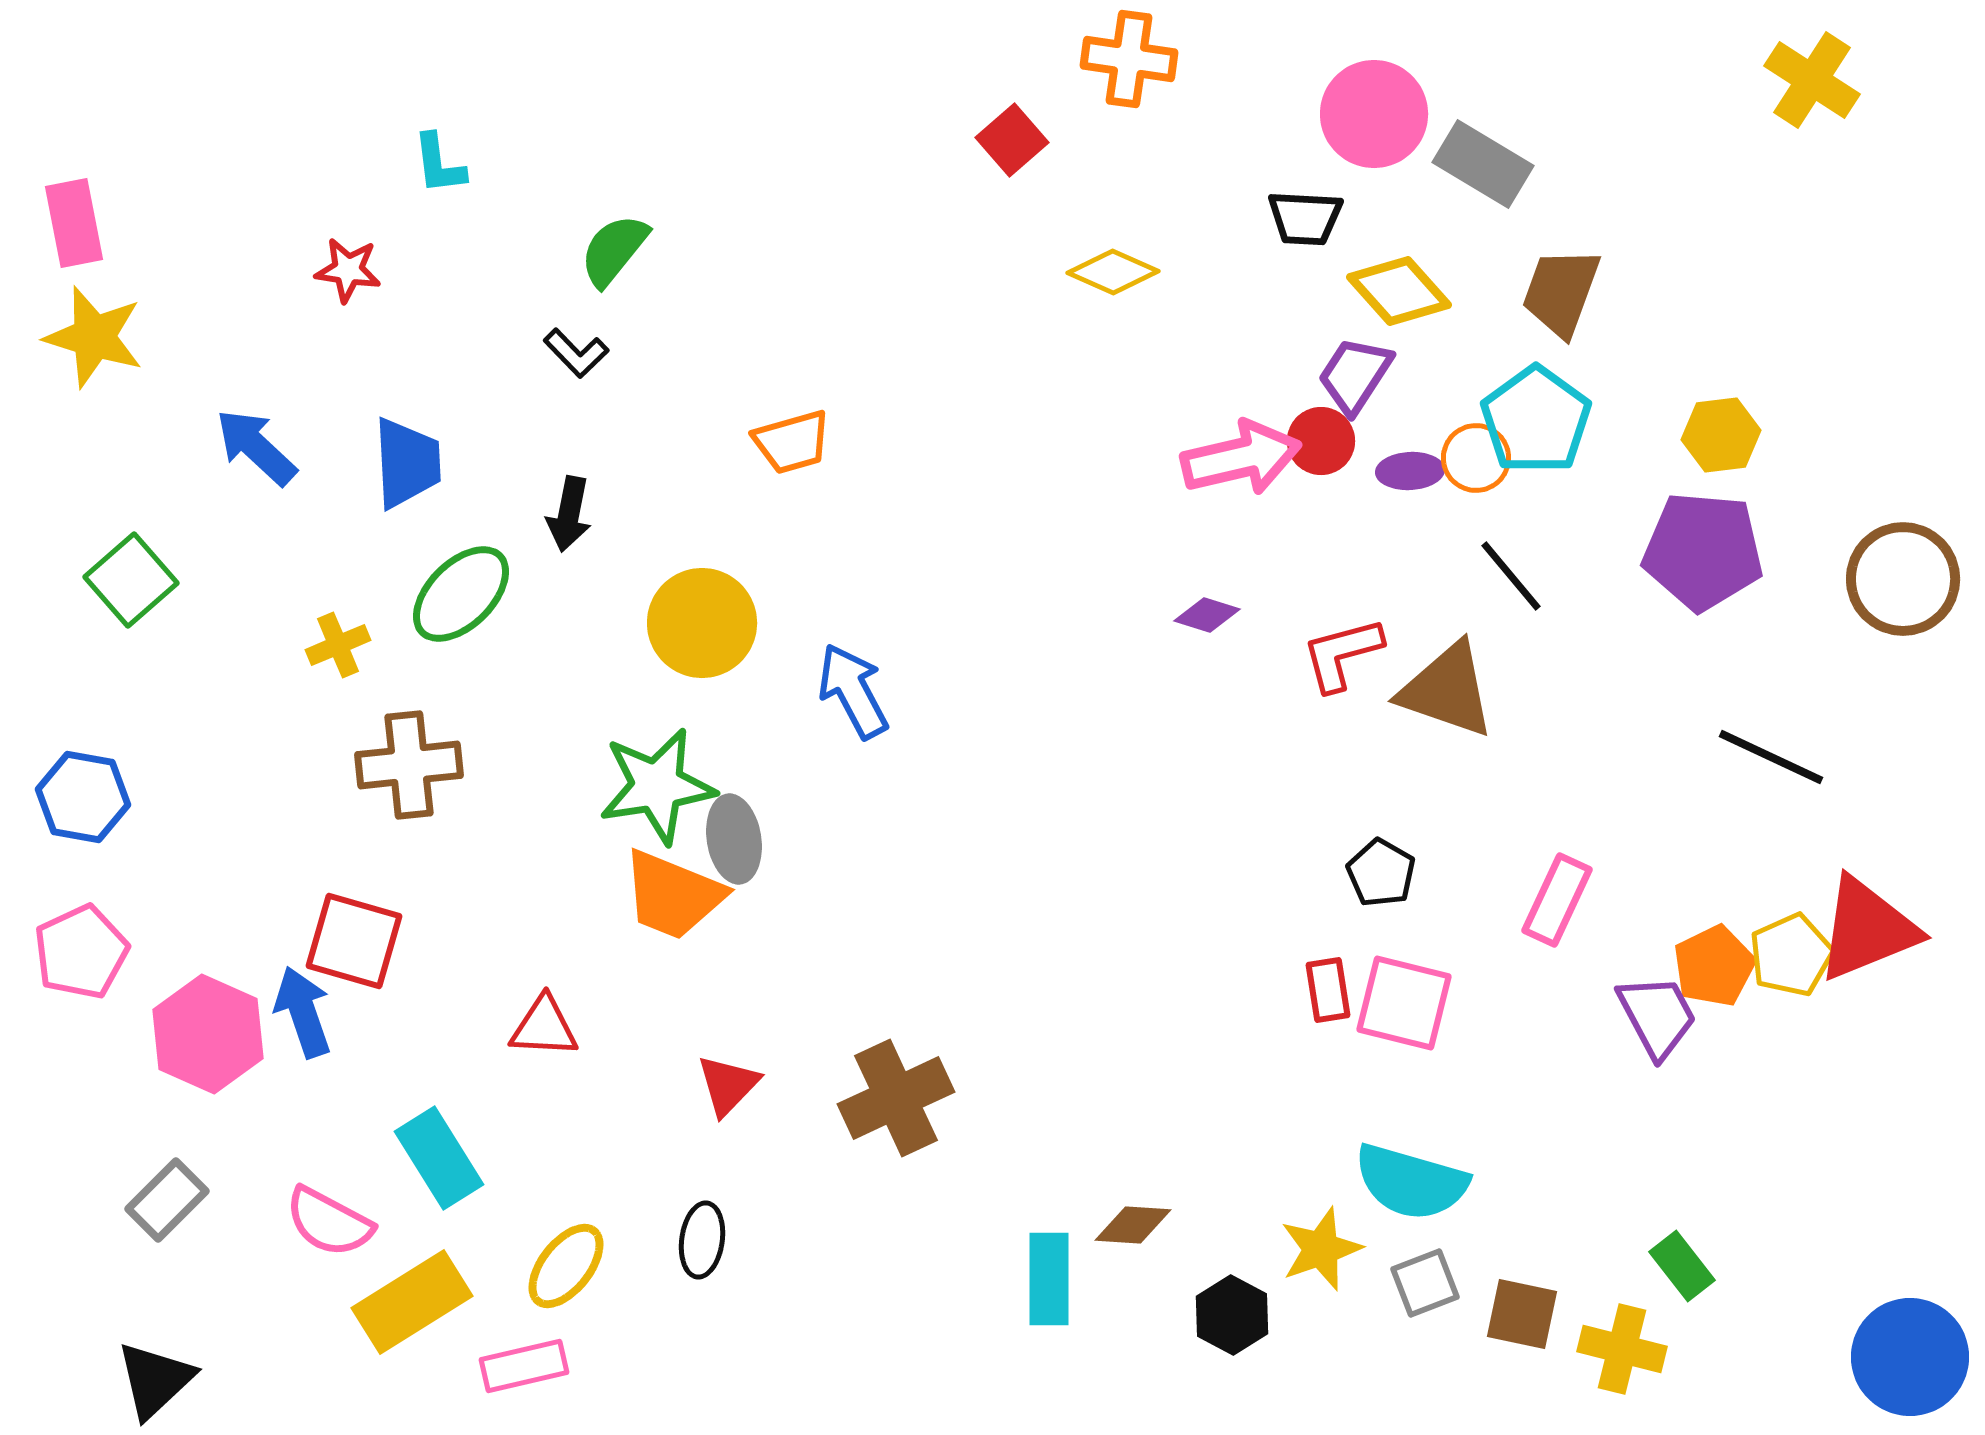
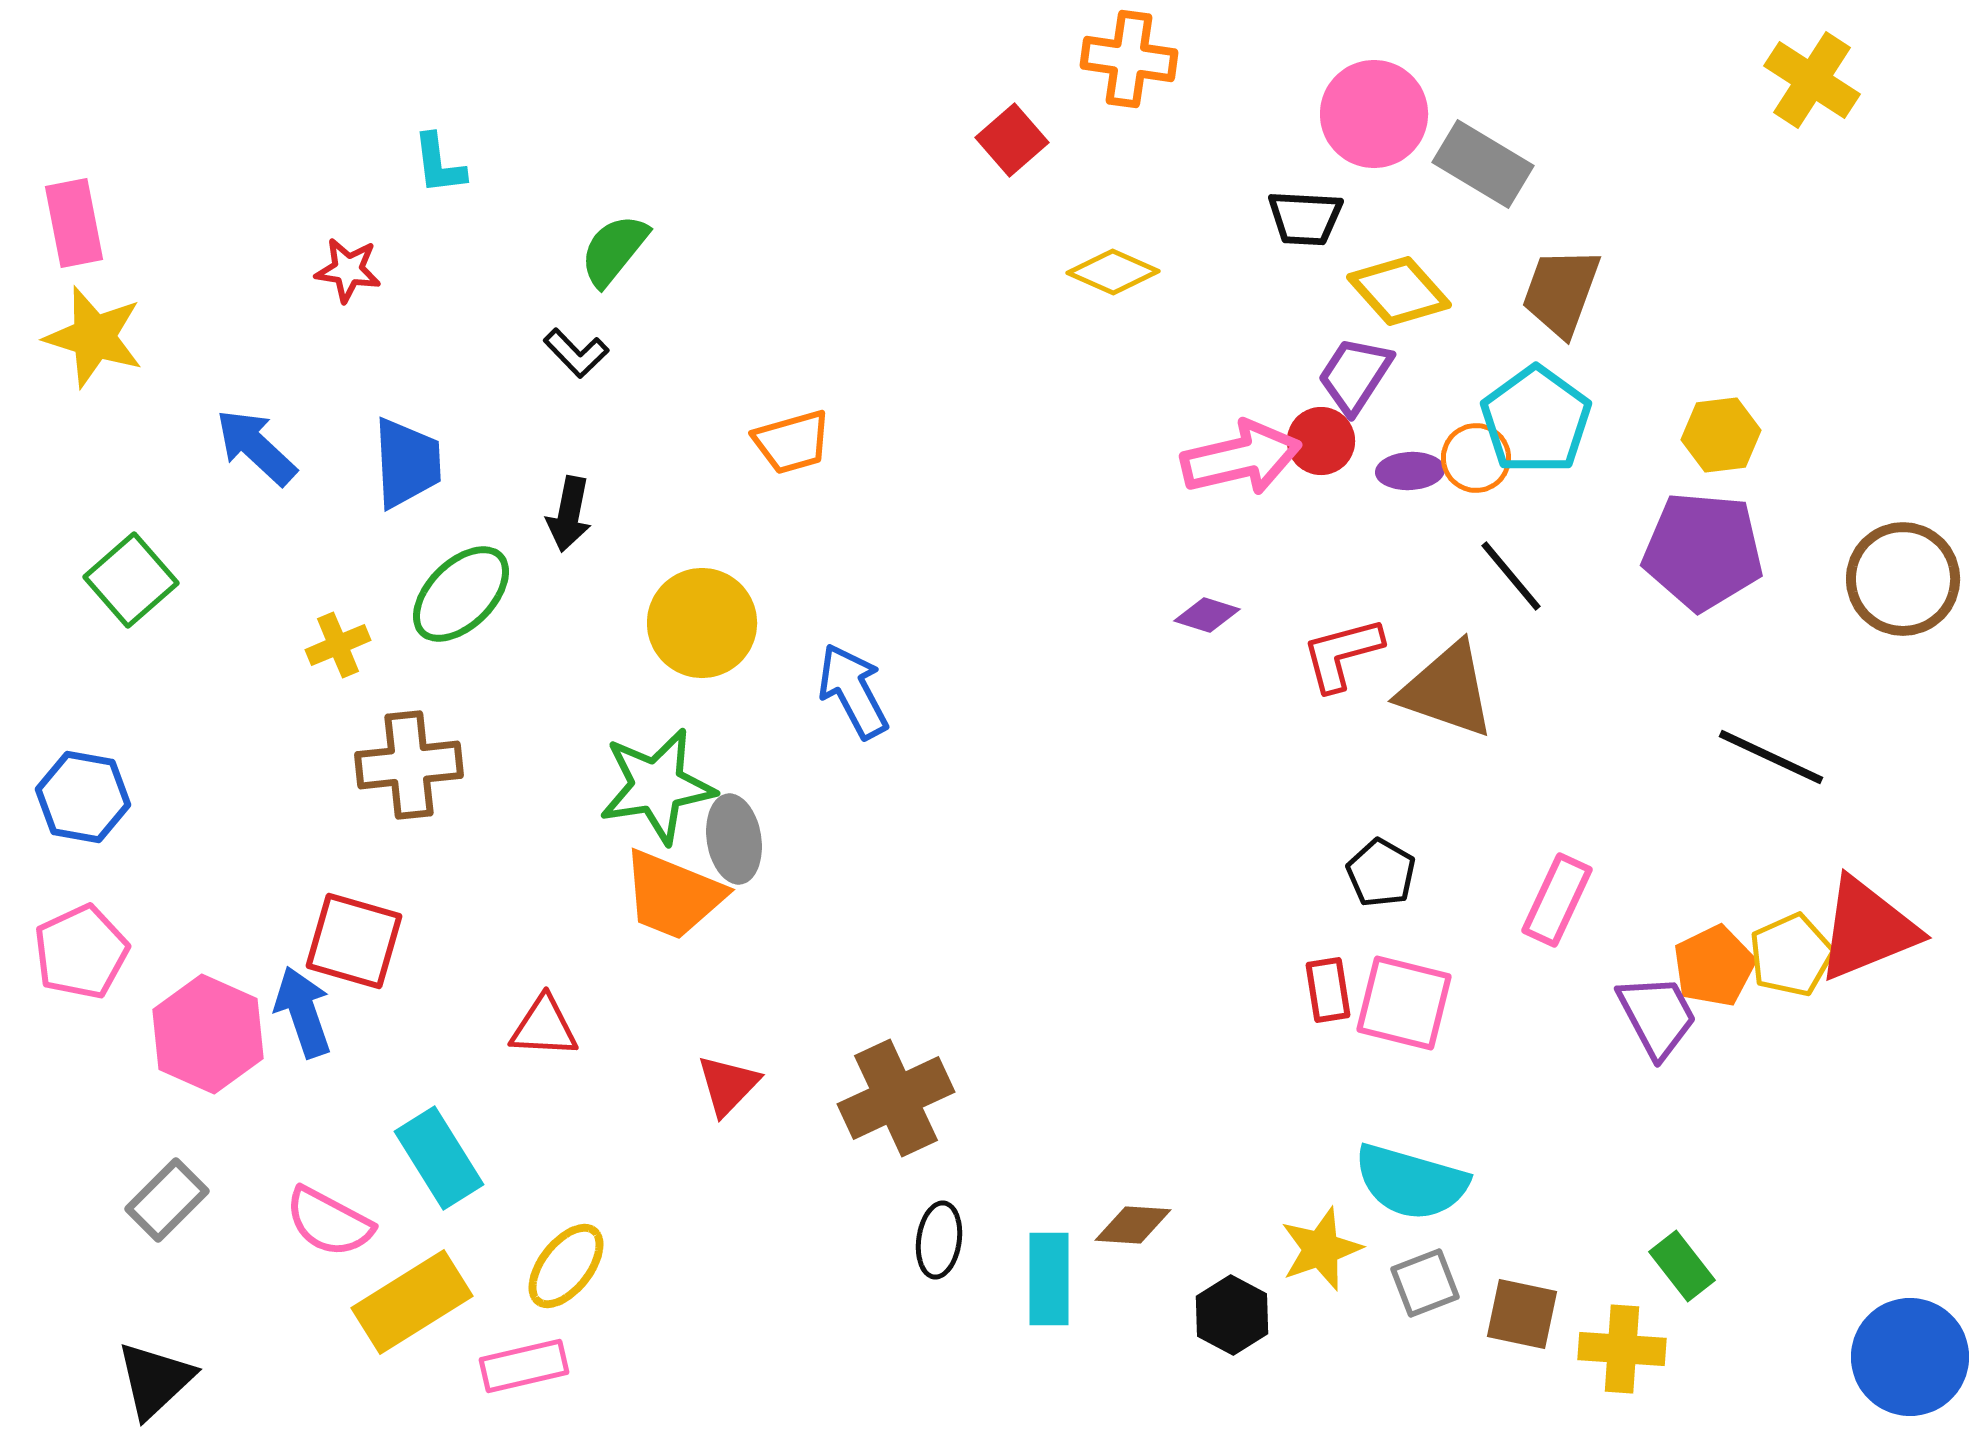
black ellipse at (702, 1240): moved 237 px right
yellow cross at (1622, 1349): rotated 10 degrees counterclockwise
